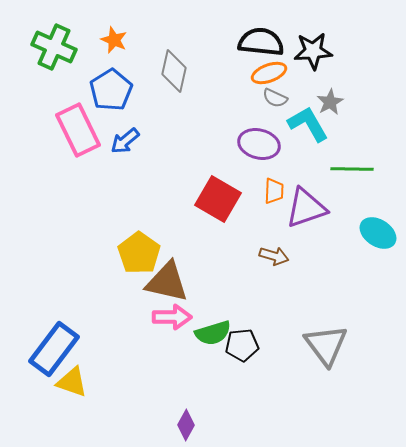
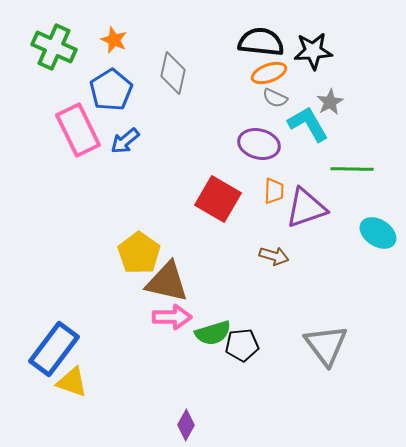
gray diamond: moved 1 px left, 2 px down
